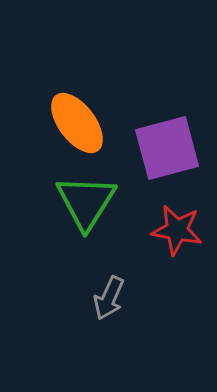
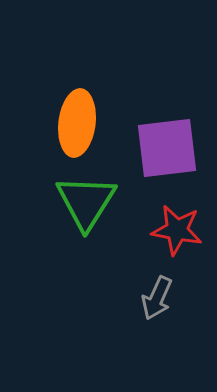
orange ellipse: rotated 44 degrees clockwise
purple square: rotated 8 degrees clockwise
gray arrow: moved 48 px right
